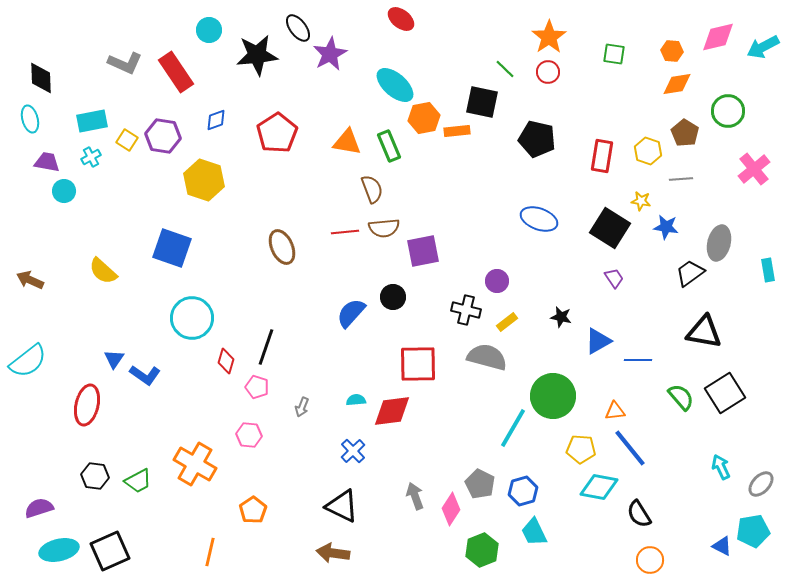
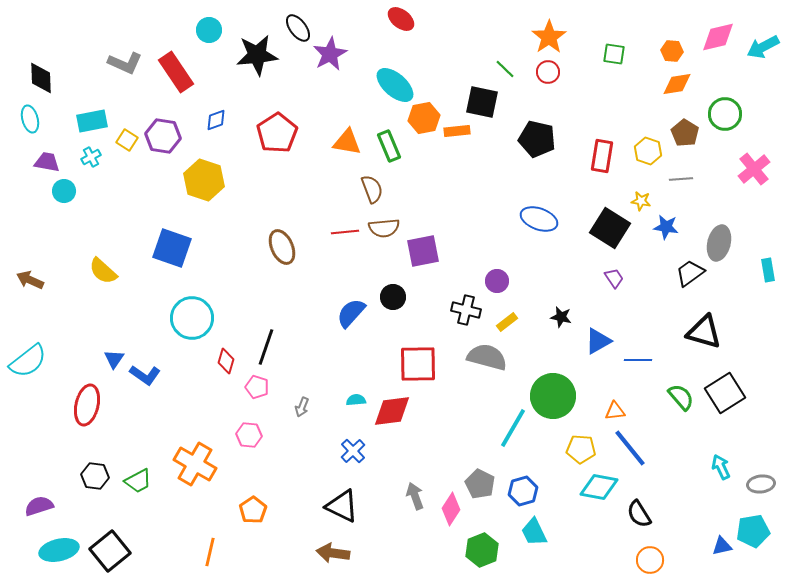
green circle at (728, 111): moved 3 px left, 3 px down
black triangle at (704, 332): rotated 6 degrees clockwise
gray ellipse at (761, 484): rotated 40 degrees clockwise
purple semicircle at (39, 508): moved 2 px up
blue triangle at (722, 546): rotated 40 degrees counterclockwise
black square at (110, 551): rotated 15 degrees counterclockwise
